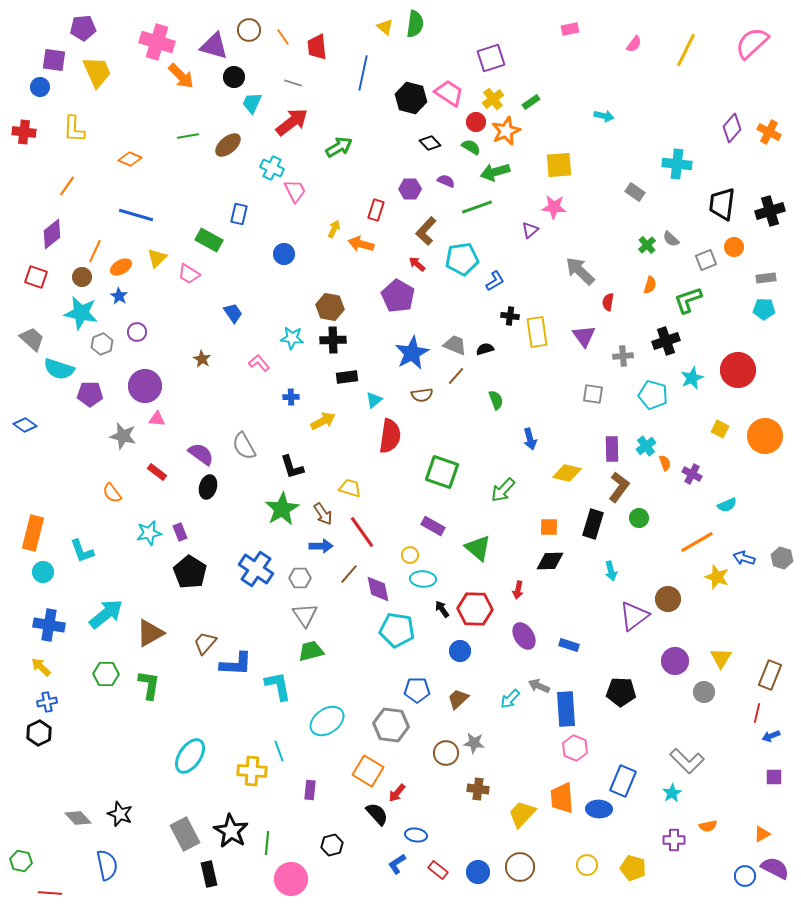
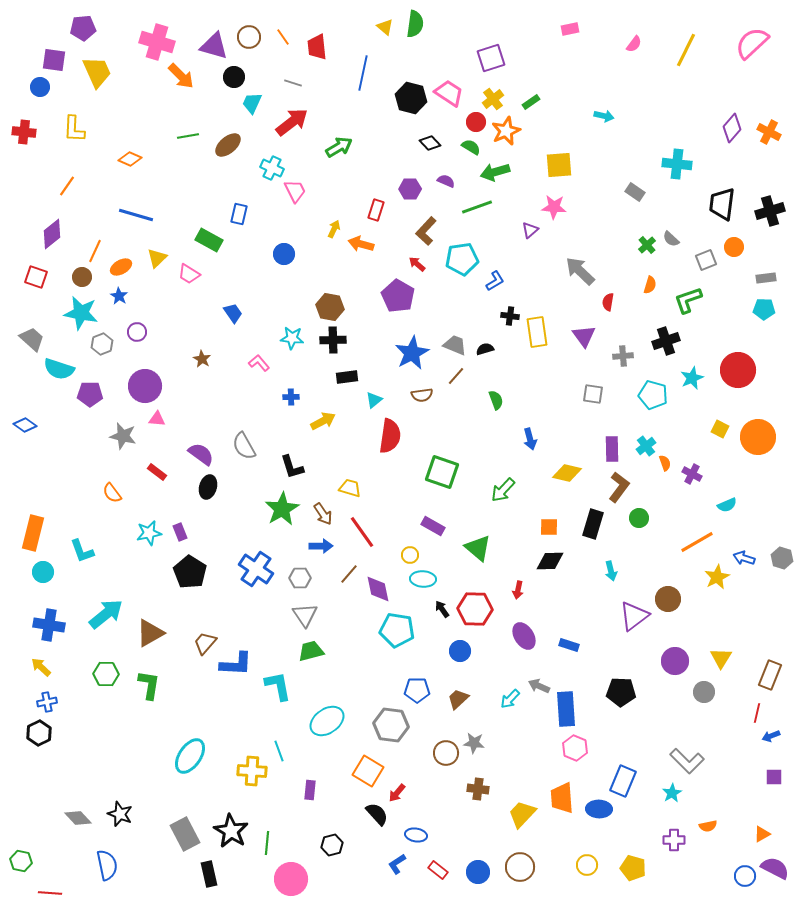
brown circle at (249, 30): moved 7 px down
orange circle at (765, 436): moved 7 px left, 1 px down
yellow star at (717, 577): rotated 25 degrees clockwise
